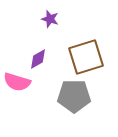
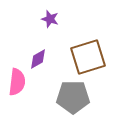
brown square: moved 2 px right
pink semicircle: rotated 100 degrees counterclockwise
gray pentagon: moved 1 px left, 1 px down
